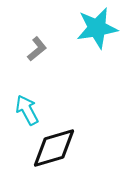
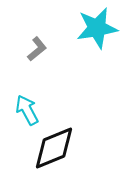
black diamond: rotated 6 degrees counterclockwise
